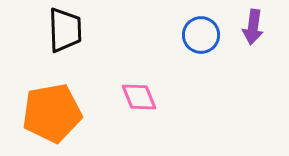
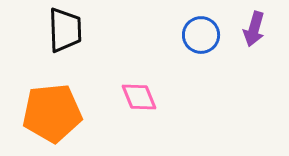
purple arrow: moved 1 px right, 2 px down; rotated 8 degrees clockwise
orange pentagon: rotated 4 degrees clockwise
